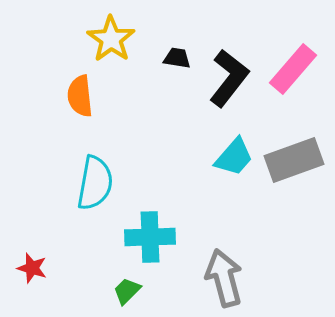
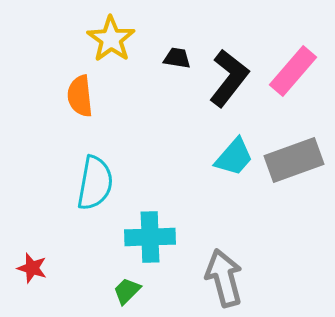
pink rectangle: moved 2 px down
